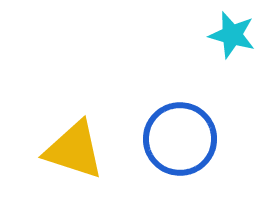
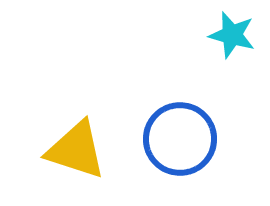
yellow triangle: moved 2 px right
